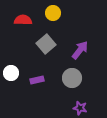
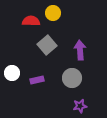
red semicircle: moved 8 px right, 1 px down
gray square: moved 1 px right, 1 px down
purple arrow: rotated 42 degrees counterclockwise
white circle: moved 1 px right
purple star: moved 2 px up; rotated 24 degrees counterclockwise
